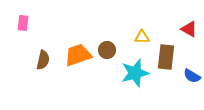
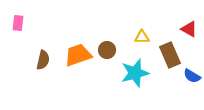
pink rectangle: moved 5 px left
brown rectangle: moved 4 px right, 2 px up; rotated 30 degrees counterclockwise
